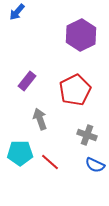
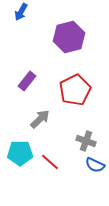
blue arrow: moved 4 px right; rotated 12 degrees counterclockwise
purple hexagon: moved 12 px left, 2 px down; rotated 12 degrees clockwise
gray arrow: rotated 65 degrees clockwise
gray cross: moved 1 px left, 6 px down
